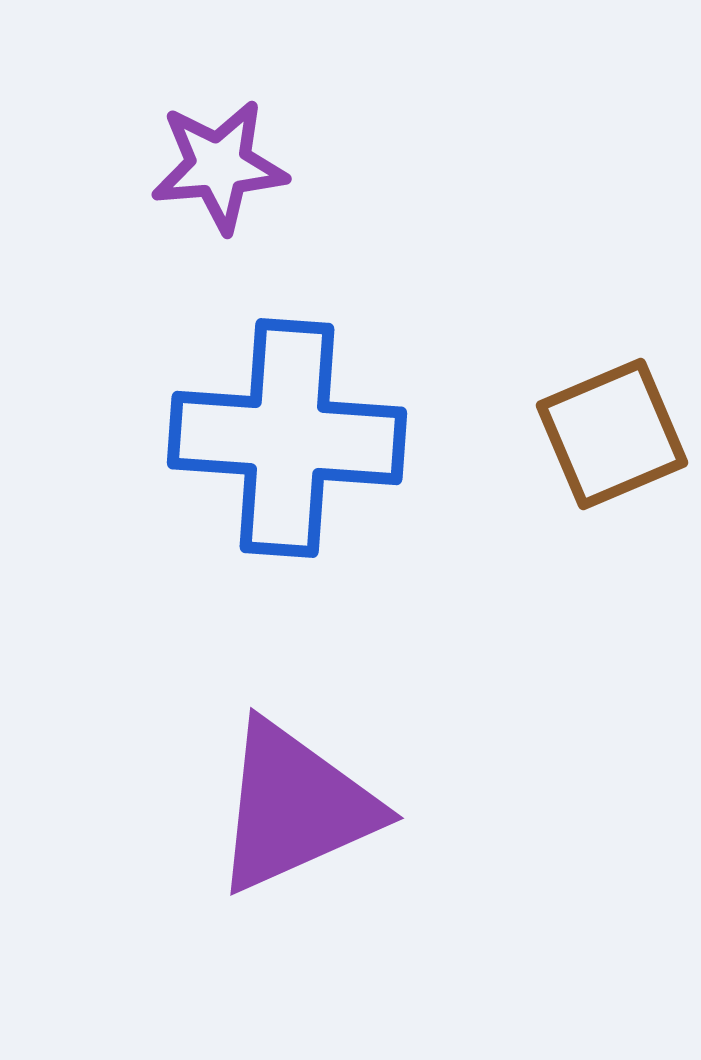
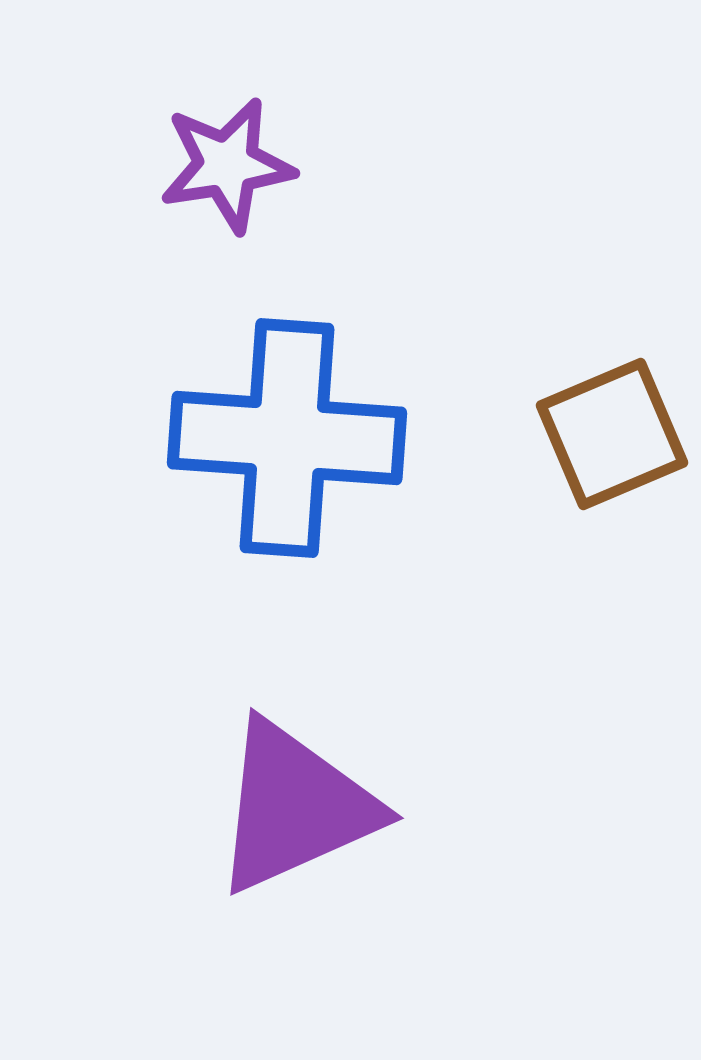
purple star: moved 8 px right, 1 px up; rotated 4 degrees counterclockwise
